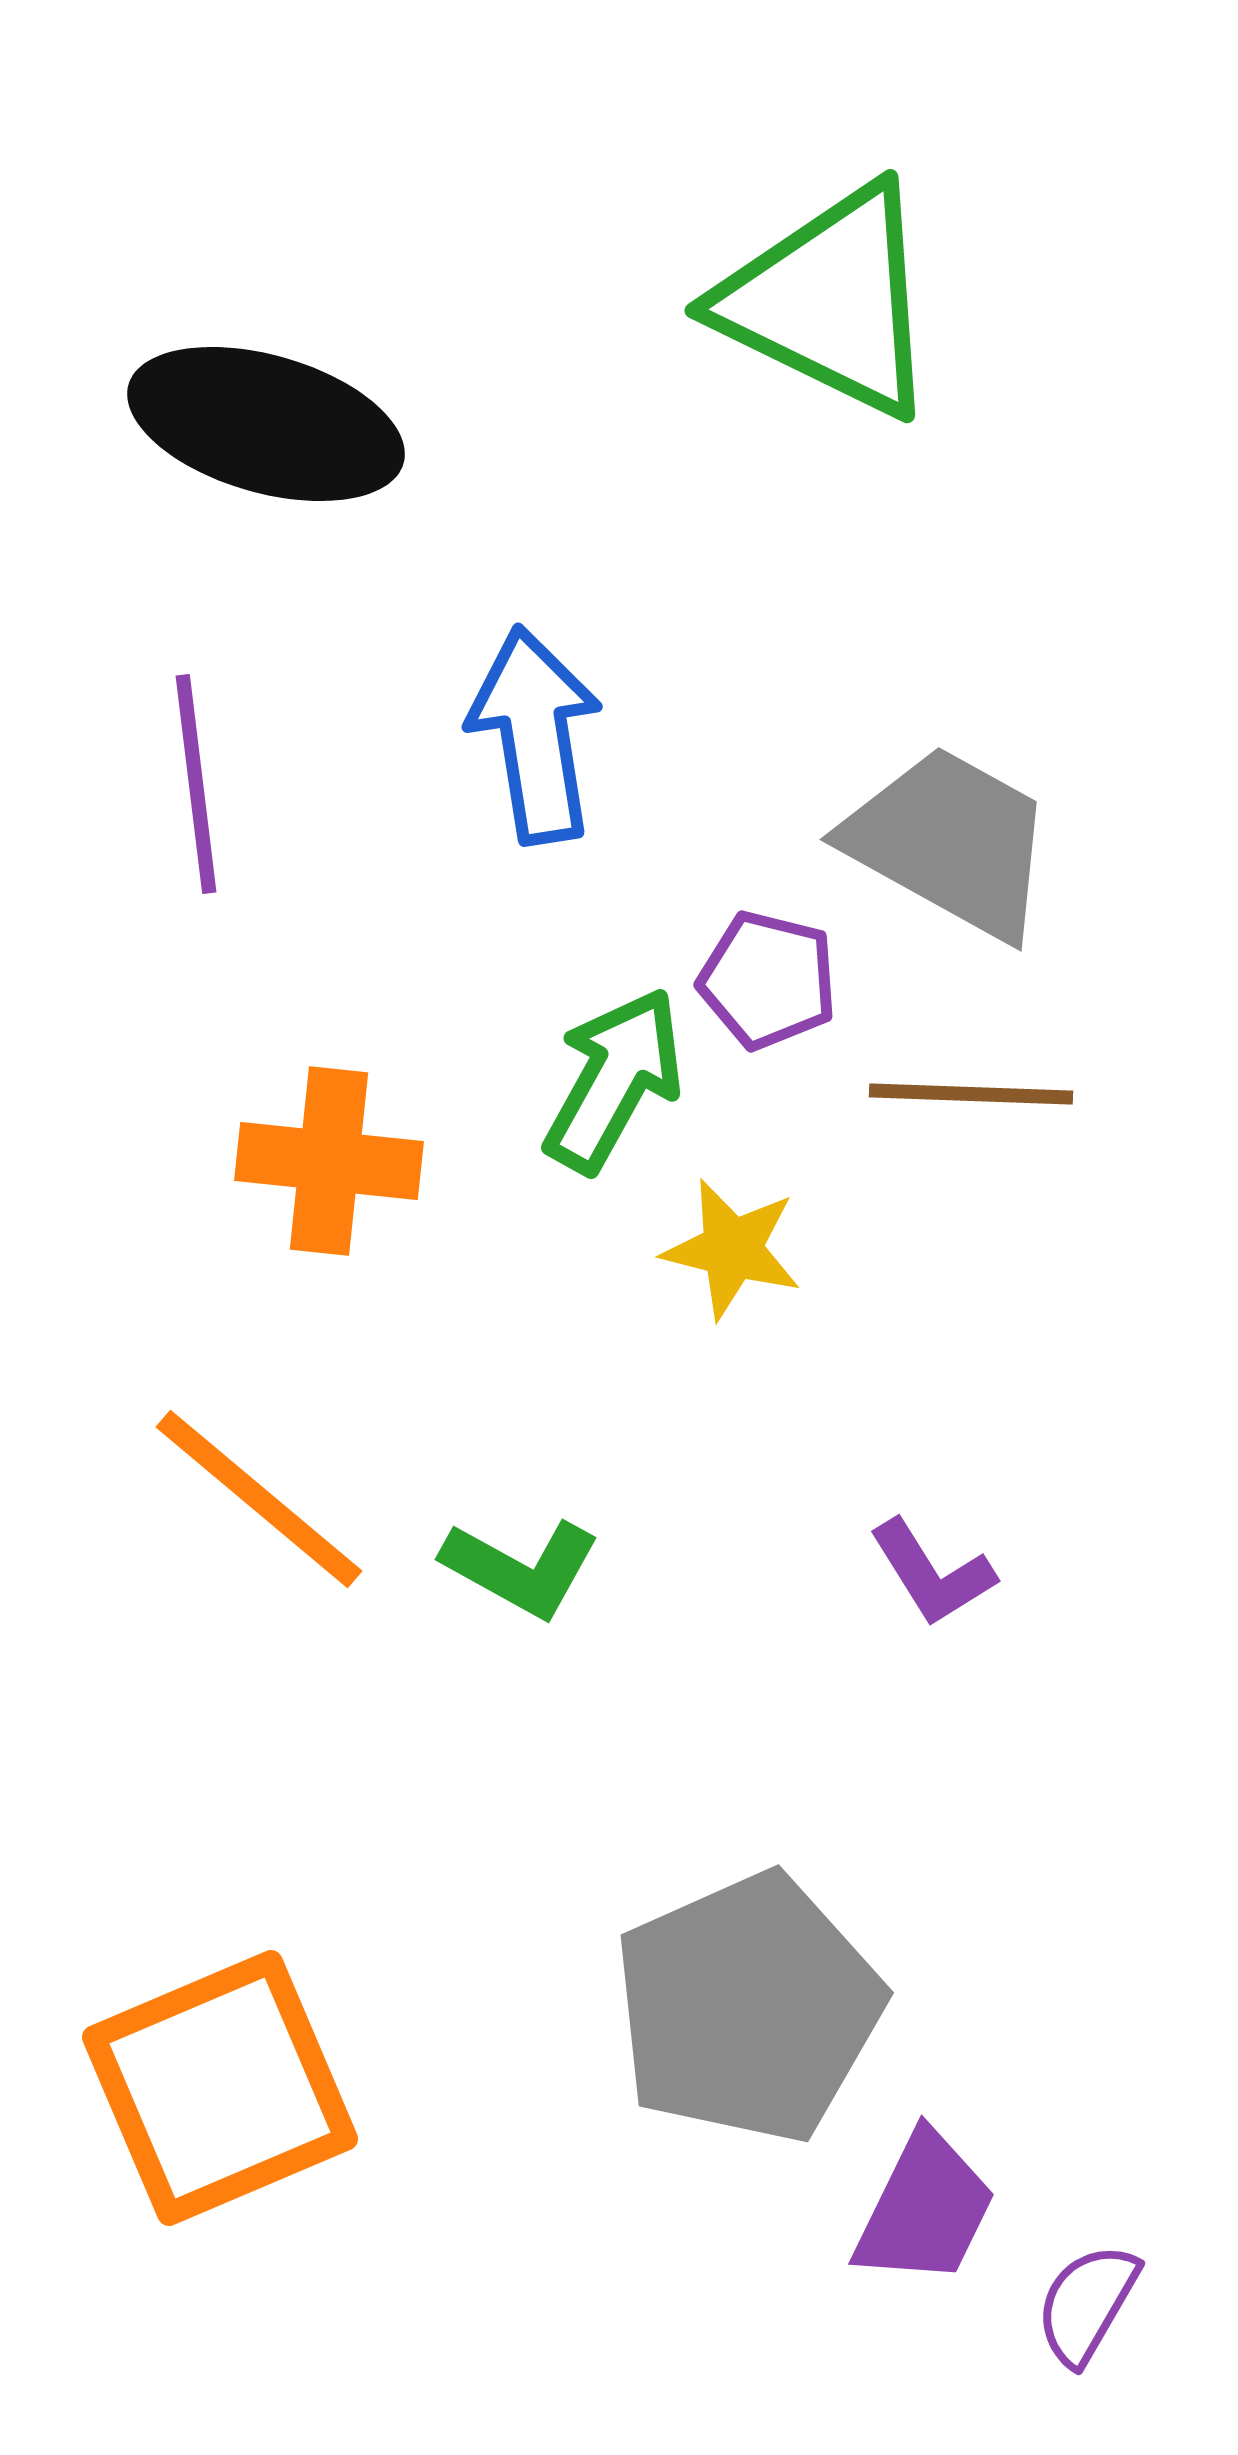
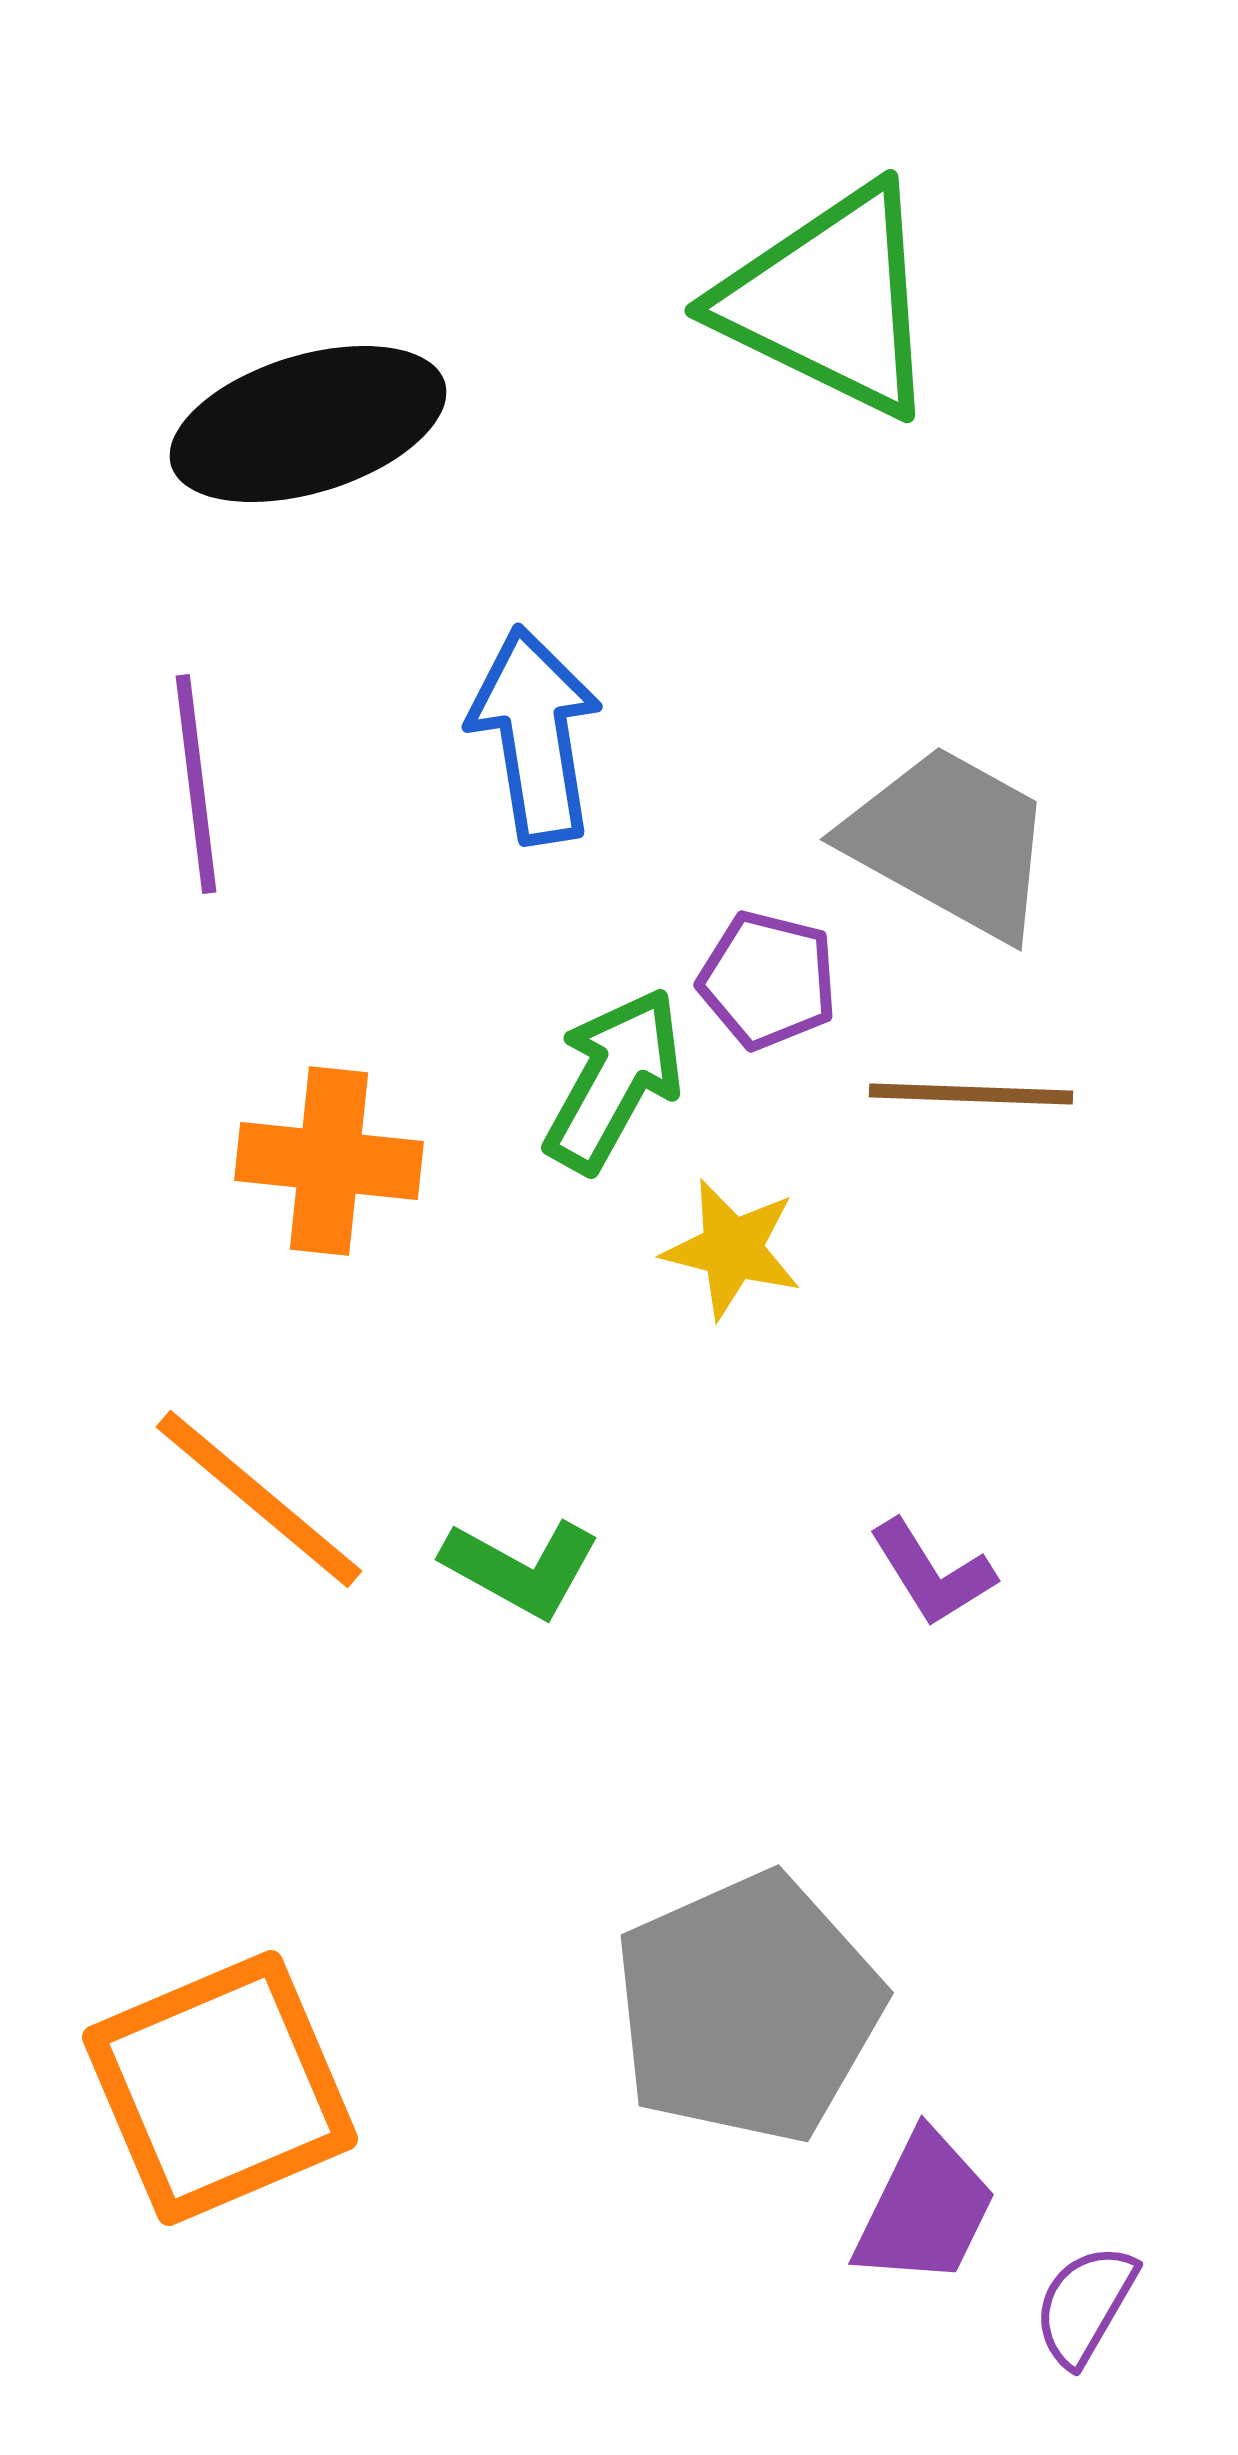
black ellipse: moved 42 px right; rotated 33 degrees counterclockwise
purple semicircle: moved 2 px left, 1 px down
